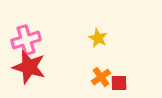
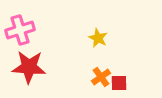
pink cross: moved 6 px left, 10 px up
red star: rotated 12 degrees counterclockwise
